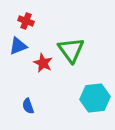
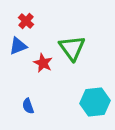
red cross: rotated 21 degrees clockwise
green triangle: moved 1 px right, 2 px up
cyan hexagon: moved 4 px down
